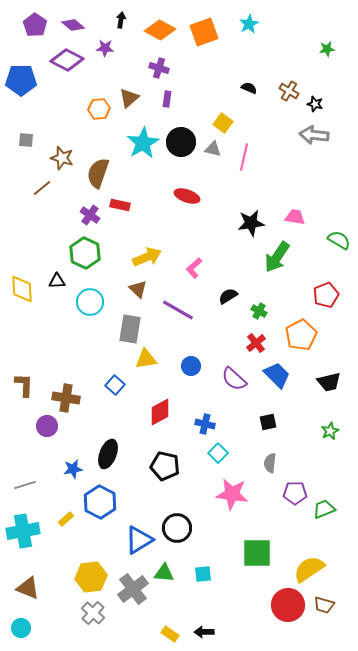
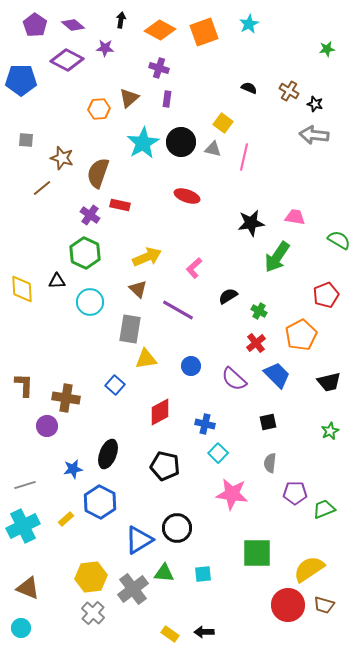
cyan cross at (23, 531): moved 5 px up; rotated 16 degrees counterclockwise
